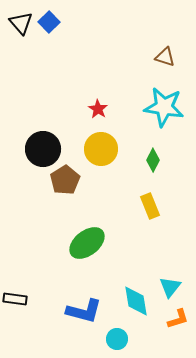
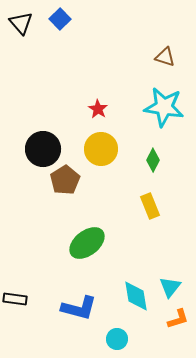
blue square: moved 11 px right, 3 px up
cyan diamond: moved 5 px up
blue L-shape: moved 5 px left, 3 px up
